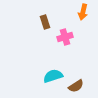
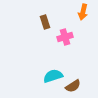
brown semicircle: moved 3 px left
